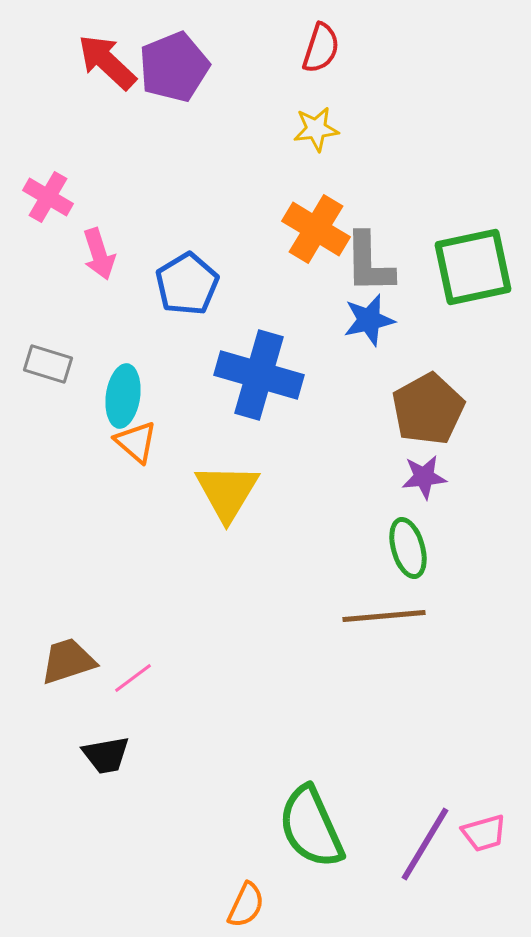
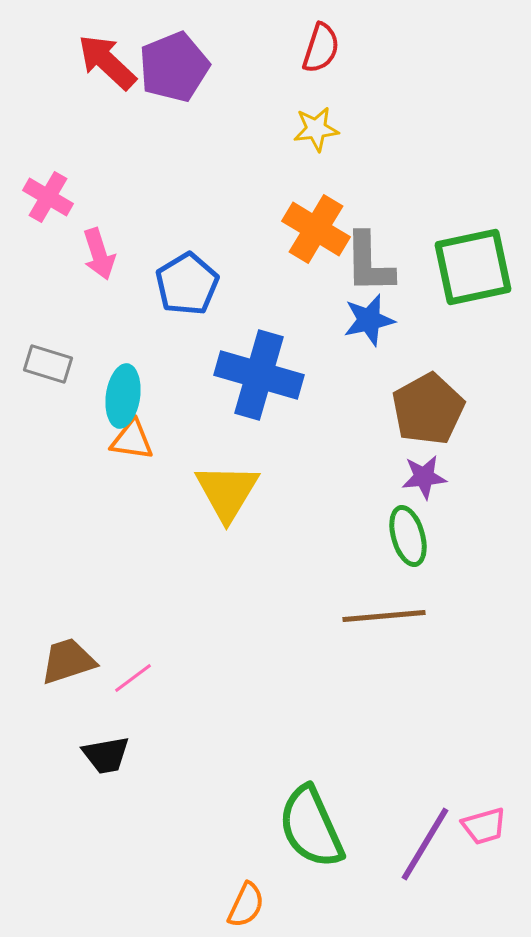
orange triangle: moved 4 px left, 2 px up; rotated 33 degrees counterclockwise
green ellipse: moved 12 px up
pink trapezoid: moved 7 px up
